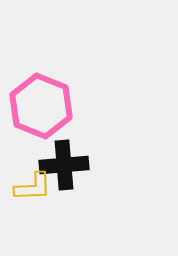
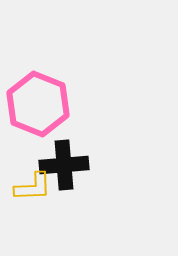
pink hexagon: moved 3 px left, 2 px up
